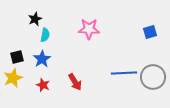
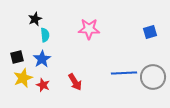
cyan semicircle: rotated 16 degrees counterclockwise
yellow star: moved 10 px right
